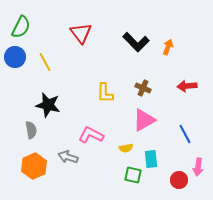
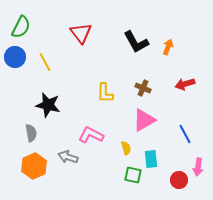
black L-shape: rotated 16 degrees clockwise
red arrow: moved 2 px left, 2 px up; rotated 12 degrees counterclockwise
gray semicircle: moved 3 px down
yellow semicircle: rotated 96 degrees counterclockwise
